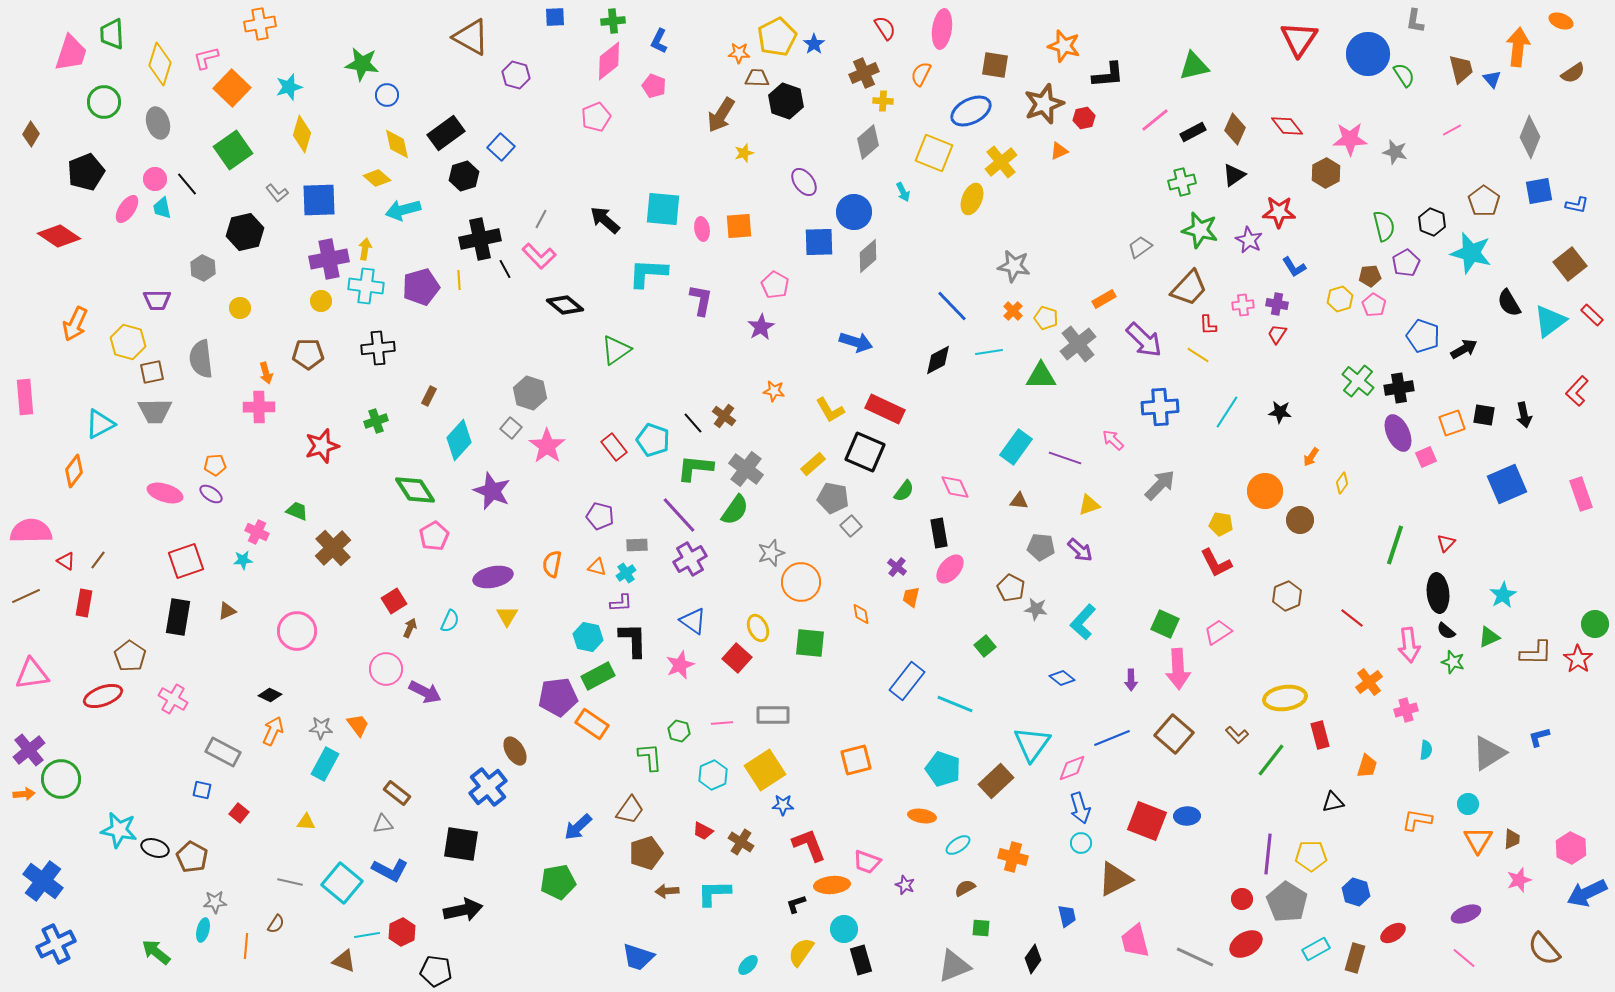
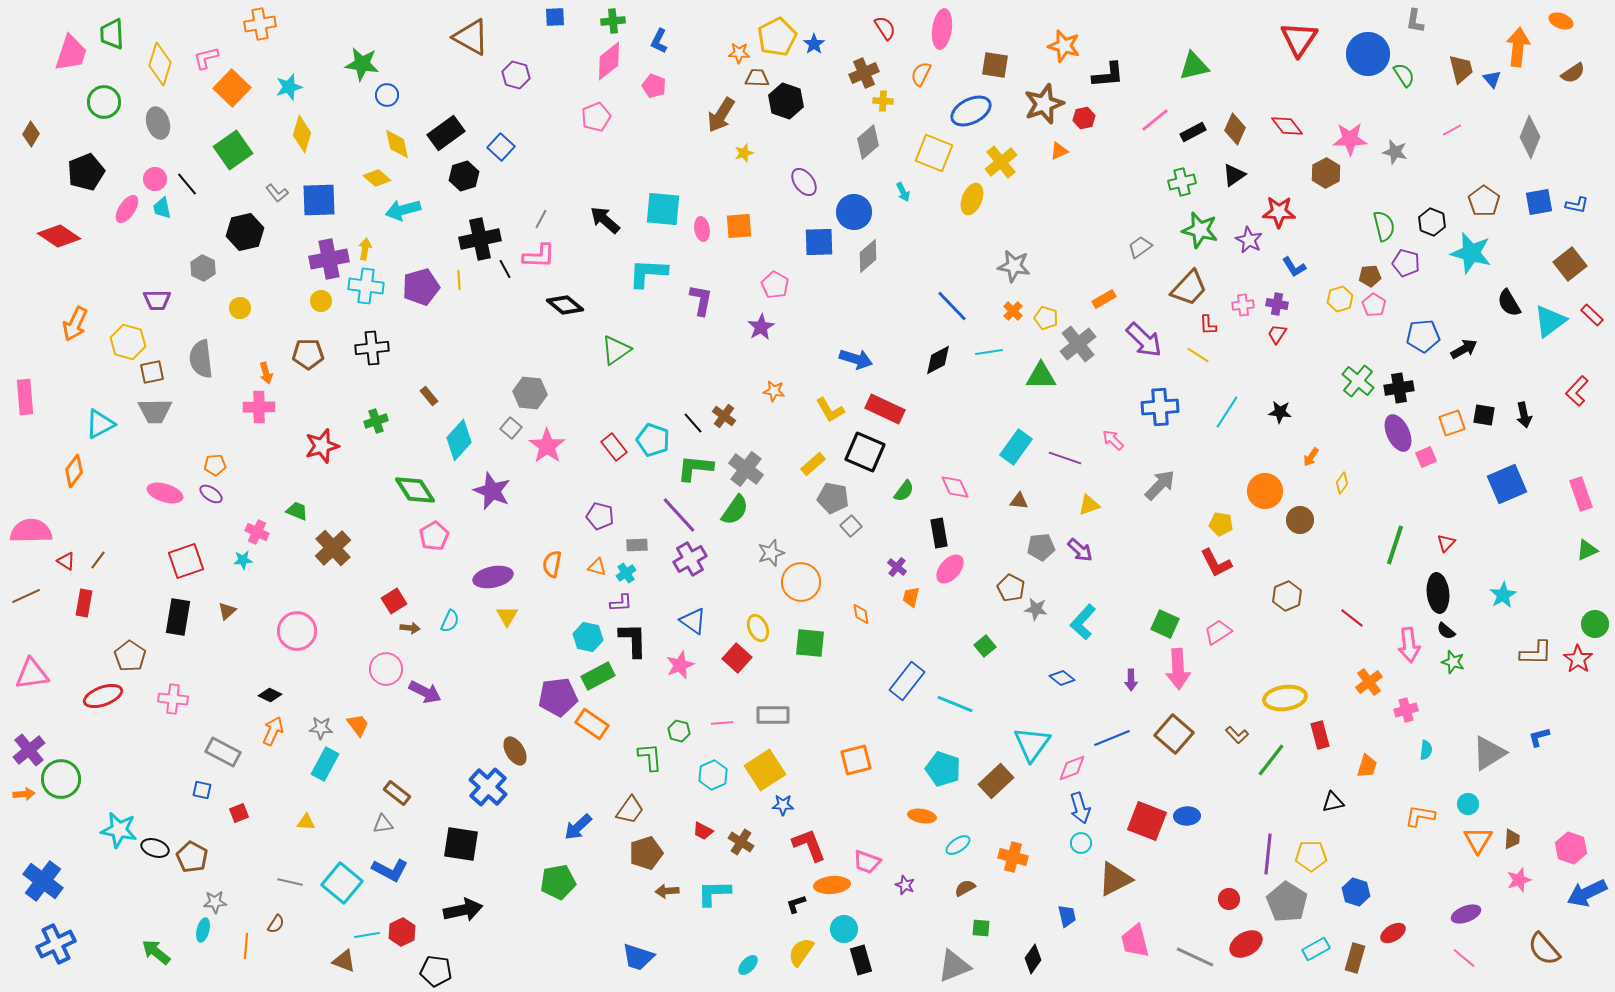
blue square at (1539, 191): moved 11 px down
pink L-shape at (539, 256): rotated 44 degrees counterclockwise
purple pentagon at (1406, 263): rotated 28 degrees counterclockwise
blue pentagon at (1423, 336): rotated 24 degrees counterclockwise
blue arrow at (856, 342): moved 17 px down
black cross at (378, 348): moved 6 px left
gray hexagon at (530, 393): rotated 12 degrees counterclockwise
brown rectangle at (429, 396): rotated 66 degrees counterclockwise
gray pentagon at (1041, 547): rotated 12 degrees counterclockwise
brown triangle at (227, 611): rotated 18 degrees counterclockwise
brown arrow at (410, 628): rotated 72 degrees clockwise
green triangle at (1489, 637): moved 98 px right, 87 px up
pink cross at (173, 699): rotated 24 degrees counterclockwise
blue cross at (488, 787): rotated 9 degrees counterclockwise
red square at (239, 813): rotated 30 degrees clockwise
orange L-shape at (1417, 820): moved 3 px right, 4 px up
pink hexagon at (1571, 848): rotated 8 degrees counterclockwise
red circle at (1242, 899): moved 13 px left
